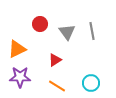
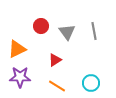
red circle: moved 1 px right, 2 px down
gray line: moved 2 px right
